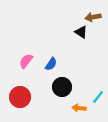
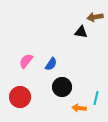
brown arrow: moved 2 px right
black triangle: rotated 24 degrees counterclockwise
cyan line: moved 2 px left, 1 px down; rotated 24 degrees counterclockwise
